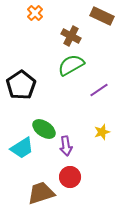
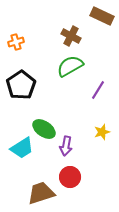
orange cross: moved 19 px left, 29 px down; rotated 28 degrees clockwise
green semicircle: moved 1 px left, 1 px down
purple line: moved 1 px left; rotated 24 degrees counterclockwise
purple arrow: rotated 18 degrees clockwise
